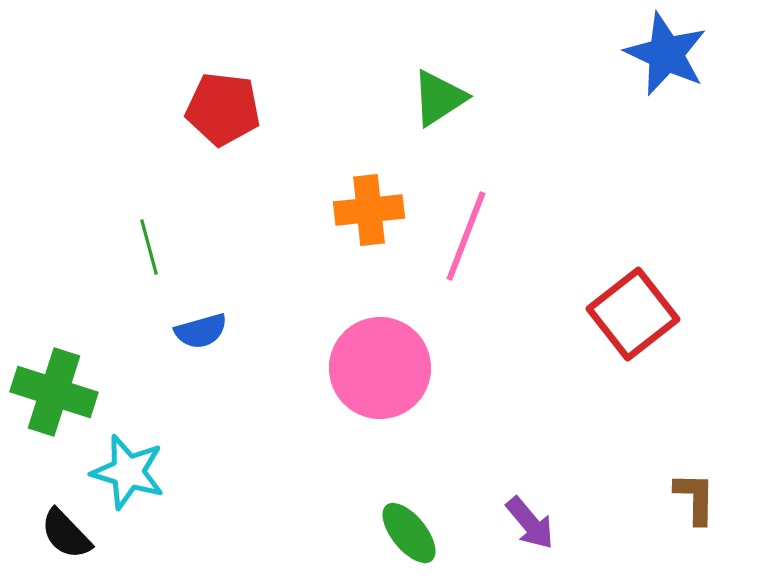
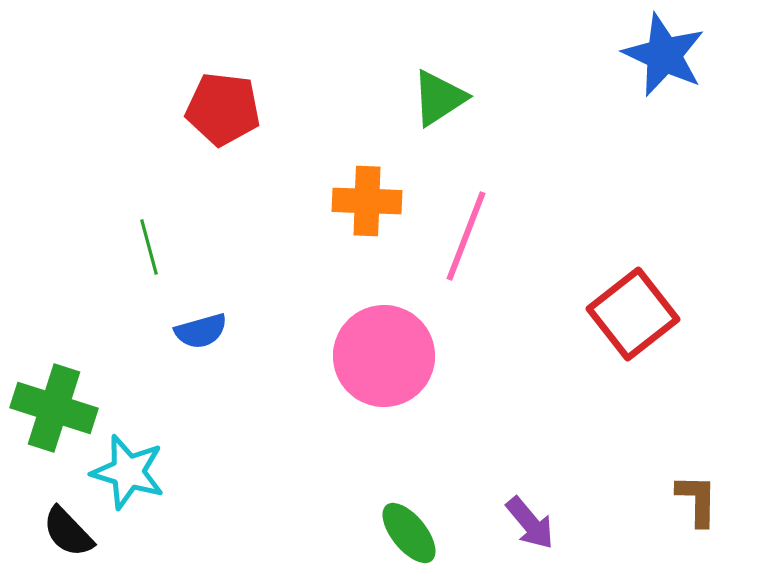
blue star: moved 2 px left, 1 px down
orange cross: moved 2 px left, 9 px up; rotated 8 degrees clockwise
pink circle: moved 4 px right, 12 px up
green cross: moved 16 px down
brown L-shape: moved 2 px right, 2 px down
black semicircle: moved 2 px right, 2 px up
